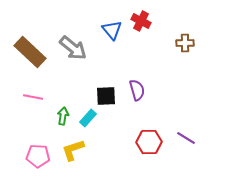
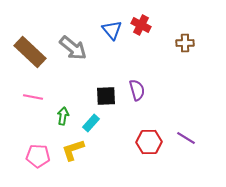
red cross: moved 4 px down
cyan rectangle: moved 3 px right, 5 px down
